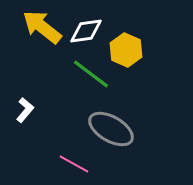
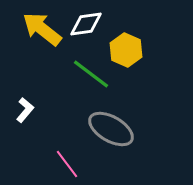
yellow arrow: moved 2 px down
white diamond: moved 7 px up
pink line: moved 7 px left; rotated 24 degrees clockwise
